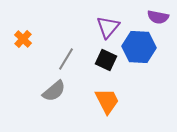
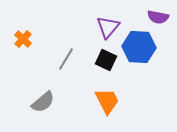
gray semicircle: moved 11 px left, 11 px down
